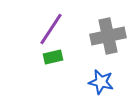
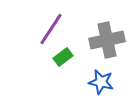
gray cross: moved 1 px left, 4 px down
green rectangle: moved 10 px right; rotated 24 degrees counterclockwise
